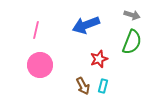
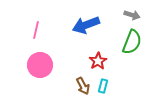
red star: moved 1 px left, 2 px down; rotated 12 degrees counterclockwise
